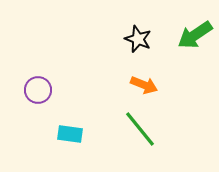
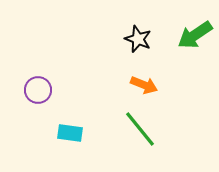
cyan rectangle: moved 1 px up
